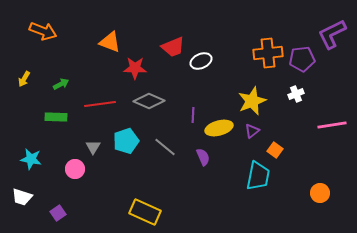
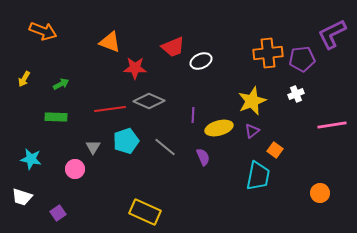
red line: moved 10 px right, 5 px down
